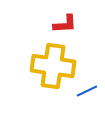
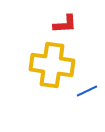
yellow cross: moved 1 px left, 1 px up
